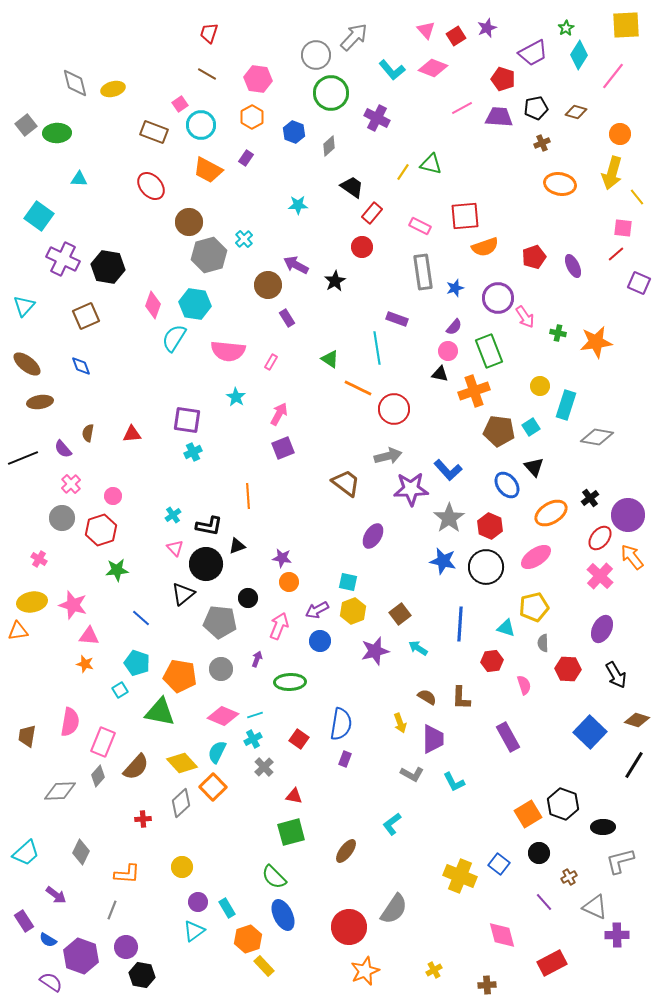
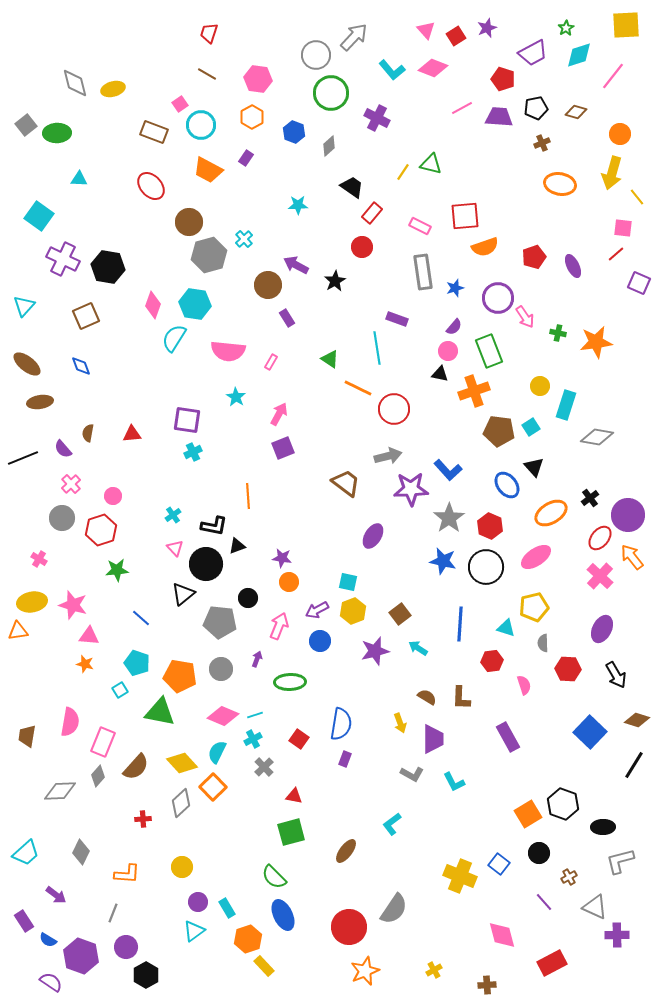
cyan diamond at (579, 55): rotated 40 degrees clockwise
black L-shape at (209, 526): moved 5 px right
gray line at (112, 910): moved 1 px right, 3 px down
black hexagon at (142, 975): moved 4 px right; rotated 20 degrees clockwise
